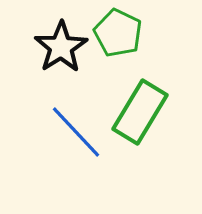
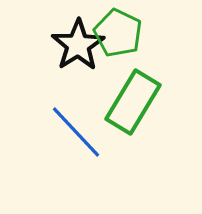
black star: moved 17 px right, 2 px up
green rectangle: moved 7 px left, 10 px up
